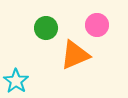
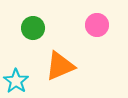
green circle: moved 13 px left
orange triangle: moved 15 px left, 11 px down
